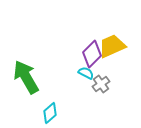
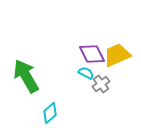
yellow trapezoid: moved 5 px right, 9 px down
purple diamond: rotated 72 degrees counterclockwise
green arrow: moved 1 px up
